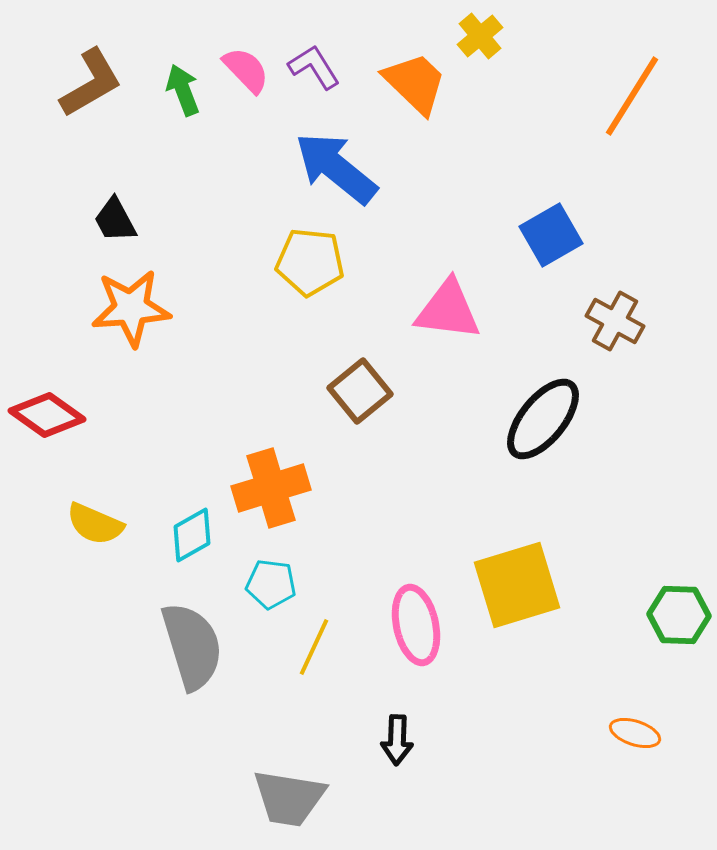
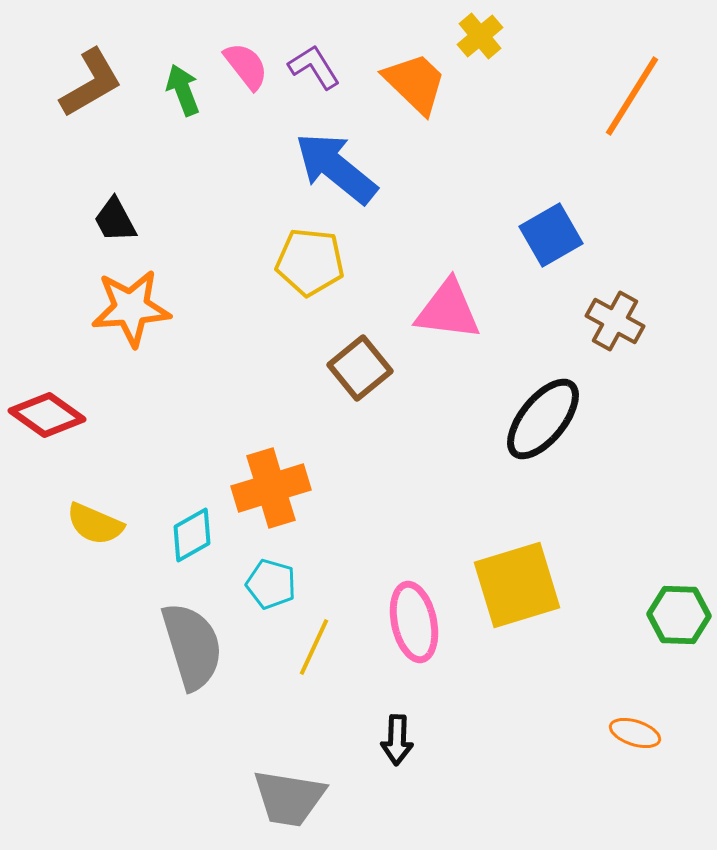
pink semicircle: moved 4 px up; rotated 6 degrees clockwise
brown square: moved 23 px up
cyan pentagon: rotated 9 degrees clockwise
pink ellipse: moved 2 px left, 3 px up
